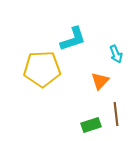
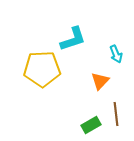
green rectangle: rotated 12 degrees counterclockwise
